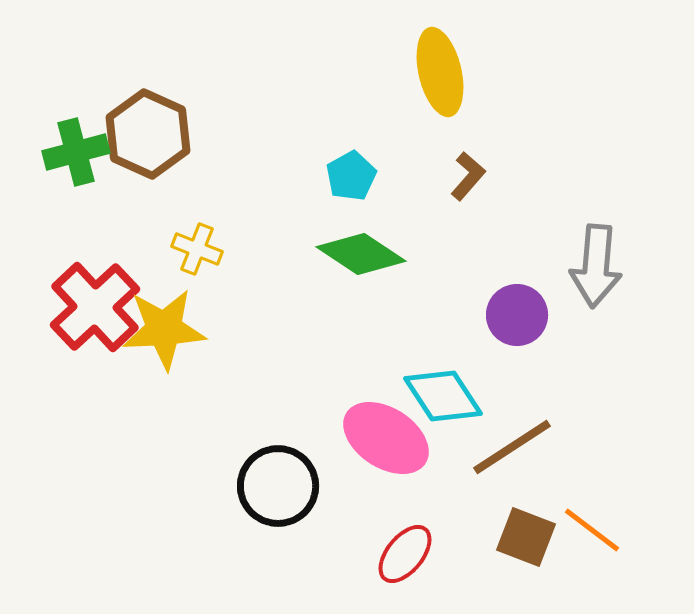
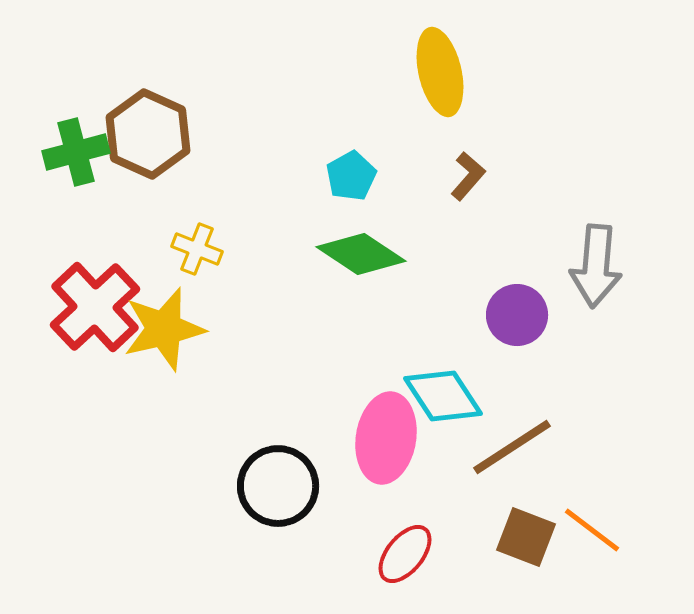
yellow star: rotated 10 degrees counterclockwise
pink ellipse: rotated 66 degrees clockwise
